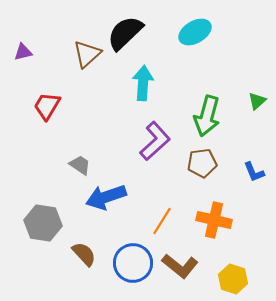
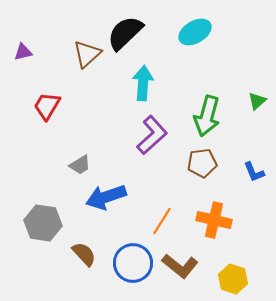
purple L-shape: moved 3 px left, 6 px up
gray trapezoid: rotated 115 degrees clockwise
